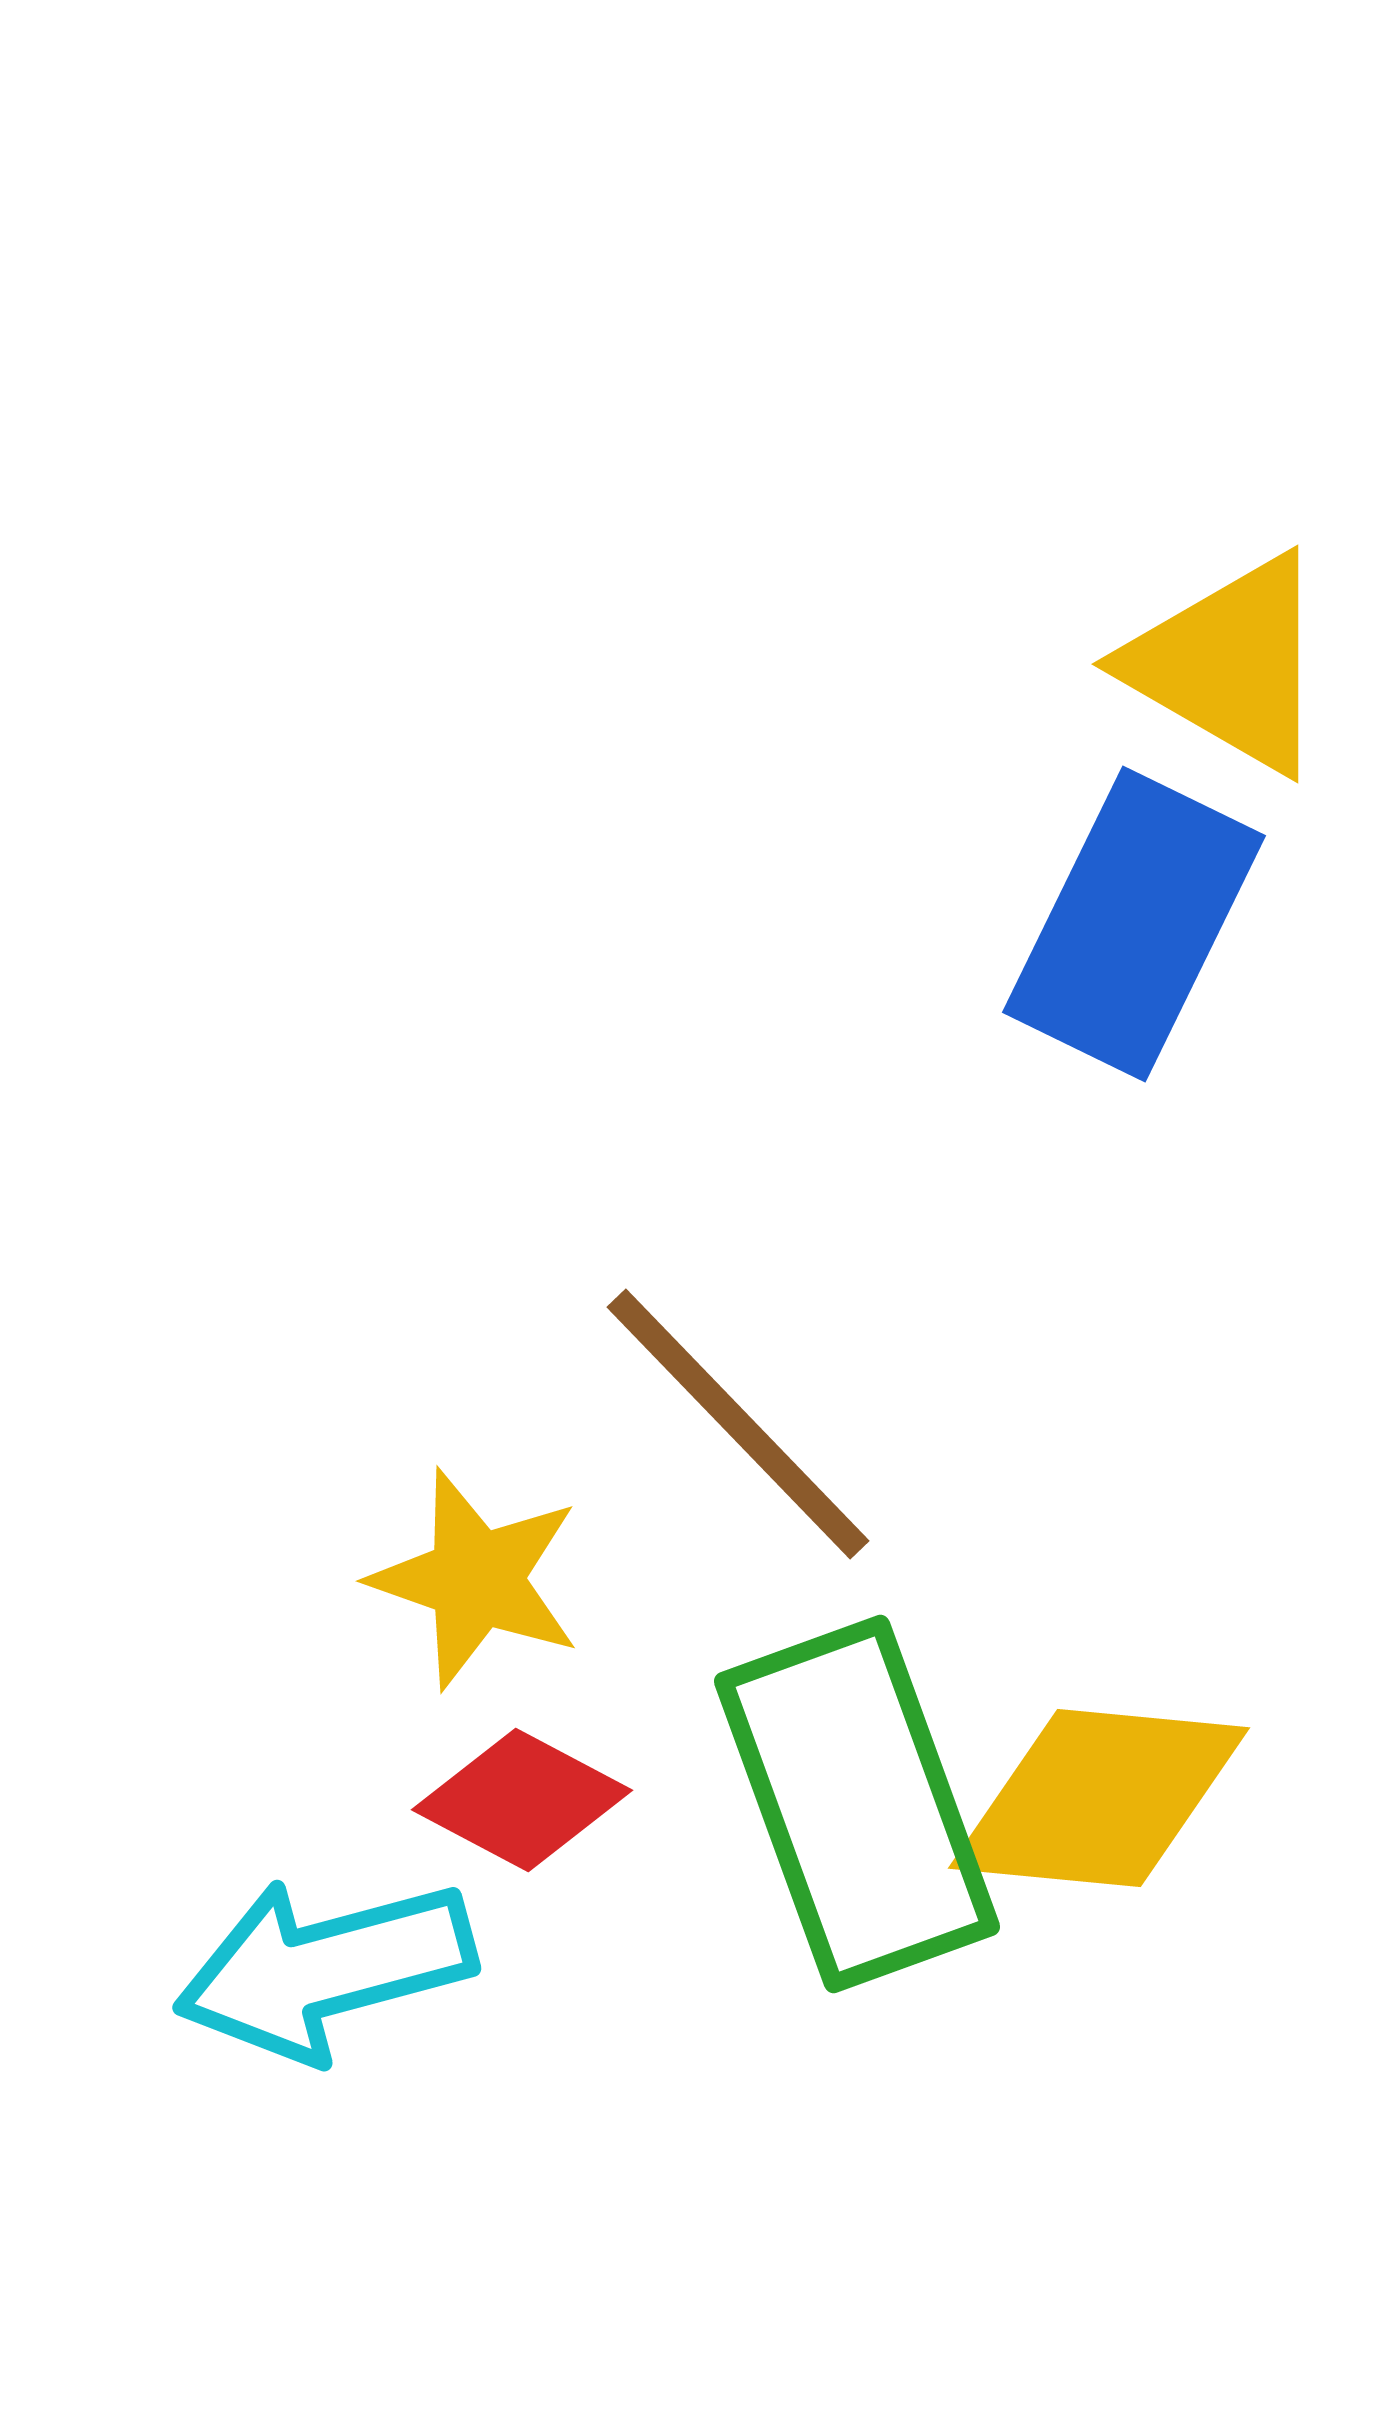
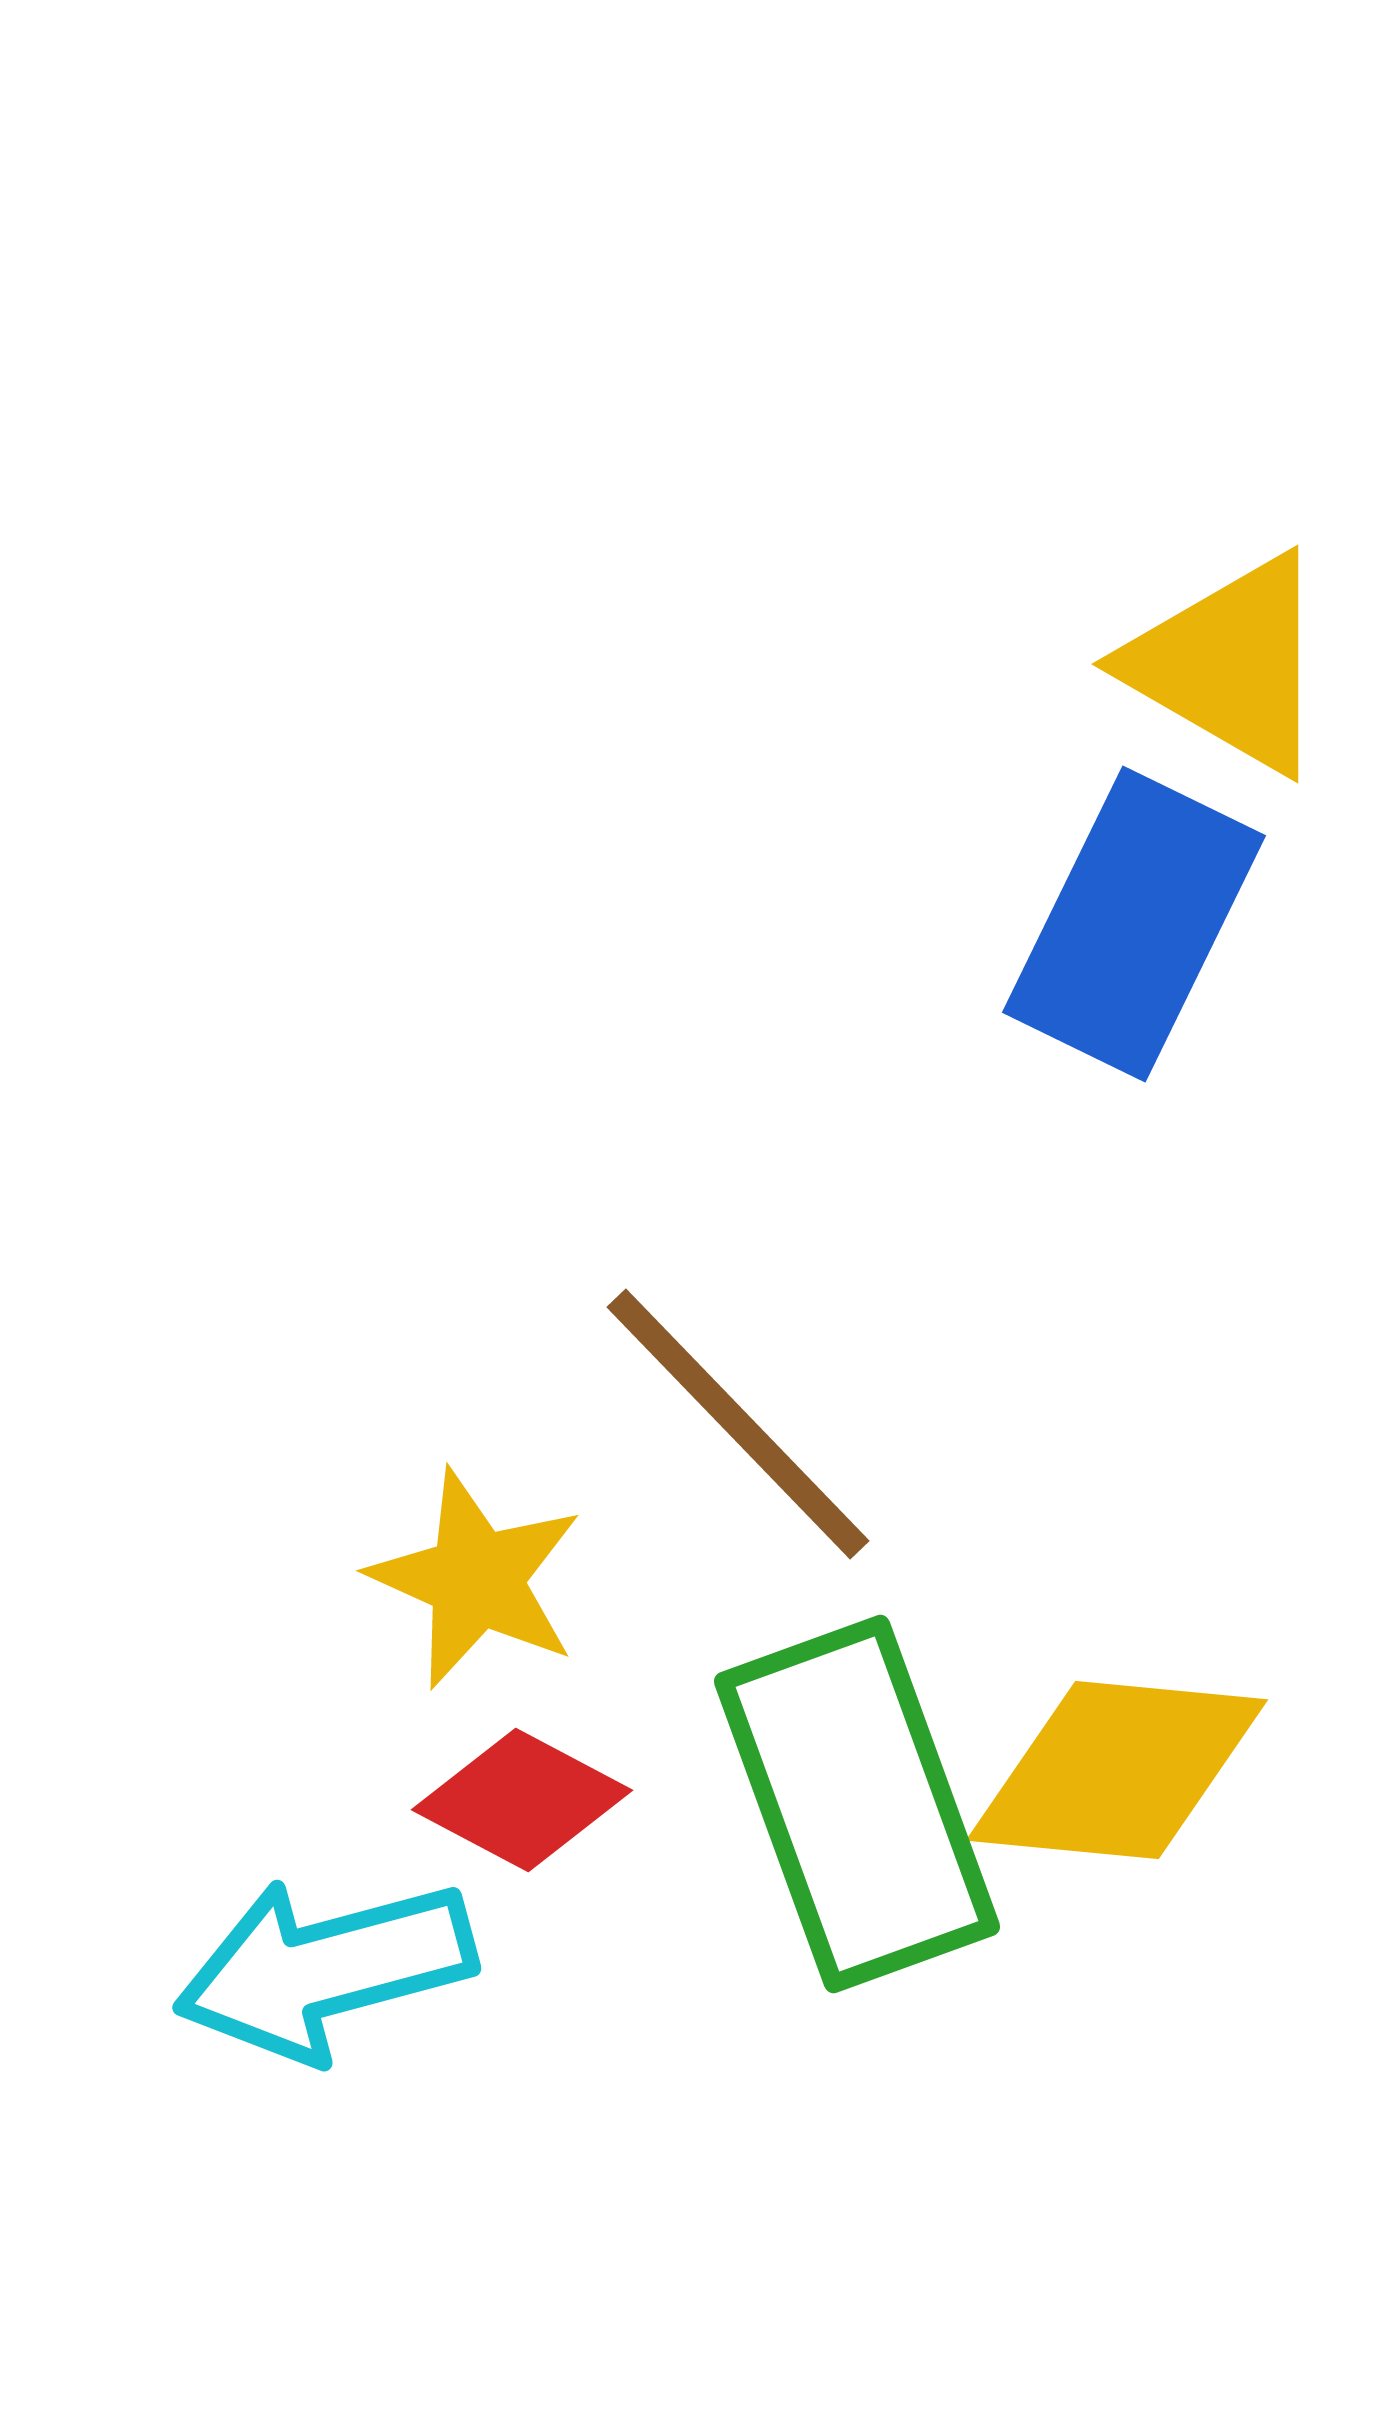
yellow star: rotated 5 degrees clockwise
yellow diamond: moved 18 px right, 28 px up
